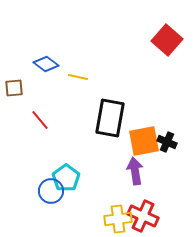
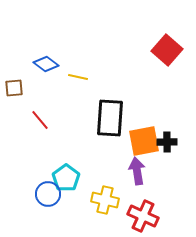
red square: moved 10 px down
black rectangle: rotated 6 degrees counterclockwise
black cross: rotated 24 degrees counterclockwise
purple arrow: moved 2 px right
blue circle: moved 3 px left, 3 px down
yellow cross: moved 13 px left, 19 px up; rotated 20 degrees clockwise
